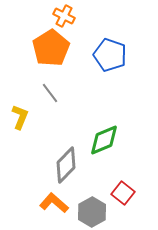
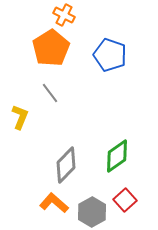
orange cross: moved 1 px up
green diamond: moved 13 px right, 16 px down; rotated 12 degrees counterclockwise
red square: moved 2 px right, 7 px down; rotated 10 degrees clockwise
